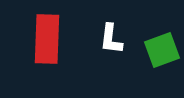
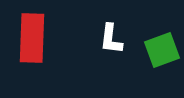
red rectangle: moved 15 px left, 1 px up
